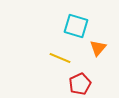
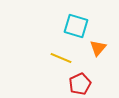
yellow line: moved 1 px right
